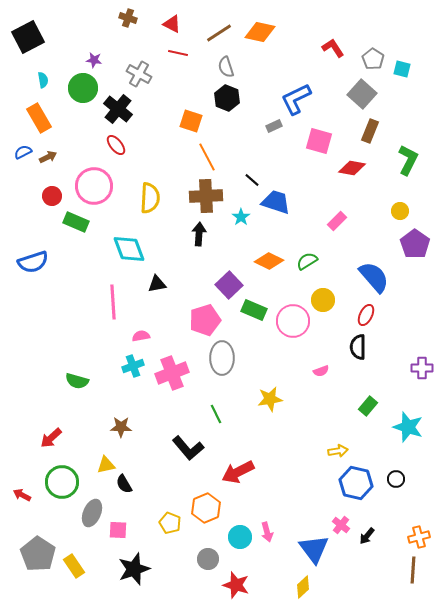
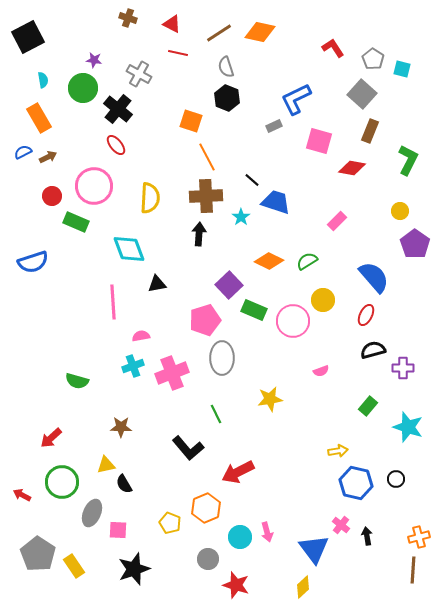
black semicircle at (358, 347): moved 15 px right, 3 px down; rotated 75 degrees clockwise
purple cross at (422, 368): moved 19 px left
black arrow at (367, 536): rotated 132 degrees clockwise
